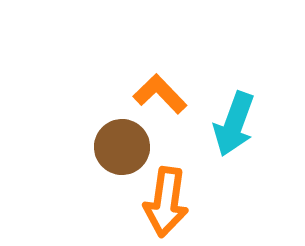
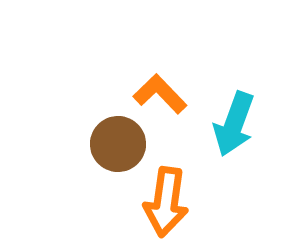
brown circle: moved 4 px left, 3 px up
